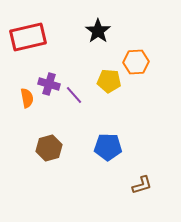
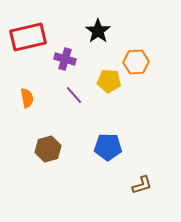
purple cross: moved 16 px right, 25 px up
brown hexagon: moved 1 px left, 1 px down
